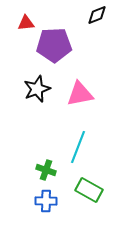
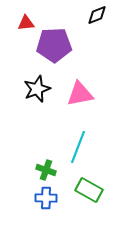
blue cross: moved 3 px up
